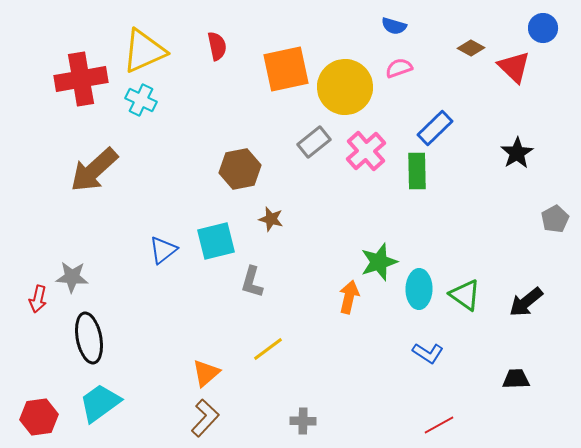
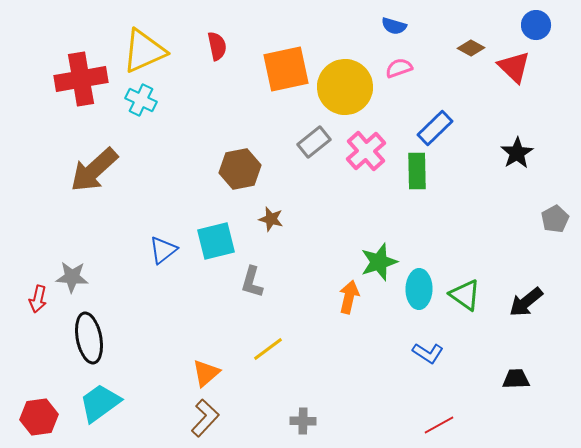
blue circle: moved 7 px left, 3 px up
